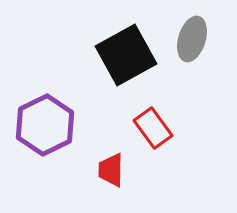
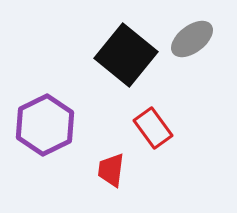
gray ellipse: rotated 36 degrees clockwise
black square: rotated 22 degrees counterclockwise
red trapezoid: rotated 6 degrees clockwise
